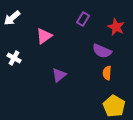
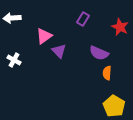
white arrow: rotated 36 degrees clockwise
red star: moved 4 px right
purple semicircle: moved 3 px left, 2 px down
white cross: moved 2 px down
purple triangle: moved 24 px up; rotated 35 degrees counterclockwise
